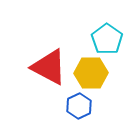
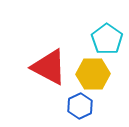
yellow hexagon: moved 2 px right, 1 px down
blue hexagon: moved 1 px right
